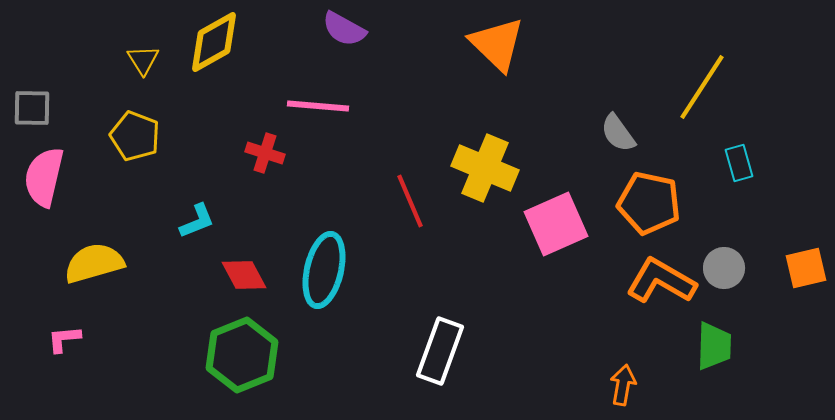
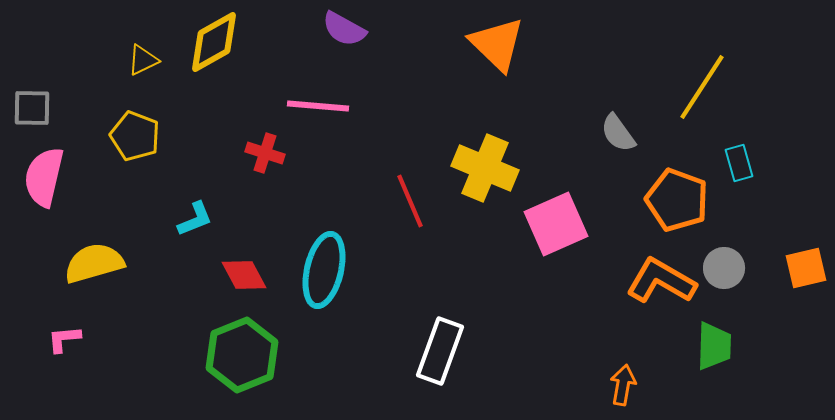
yellow triangle: rotated 36 degrees clockwise
orange pentagon: moved 28 px right, 3 px up; rotated 8 degrees clockwise
cyan L-shape: moved 2 px left, 2 px up
